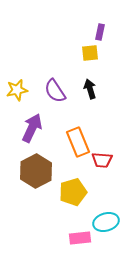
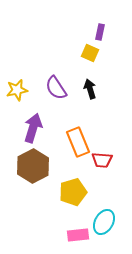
yellow square: rotated 30 degrees clockwise
purple semicircle: moved 1 px right, 3 px up
purple arrow: moved 1 px right; rotated 8 degrees counterclockwise
brown hexagon: moved 3 px left, 5 px up
cyan ellipse: moved 2 px left; rotated 45 degrees counterclockwise
pink rectangle: moved 2 px left, 3 px up
